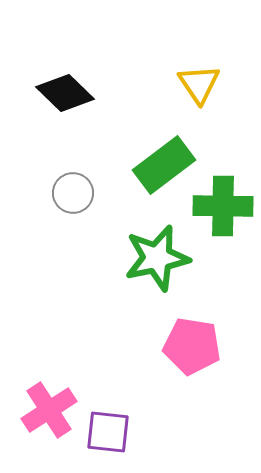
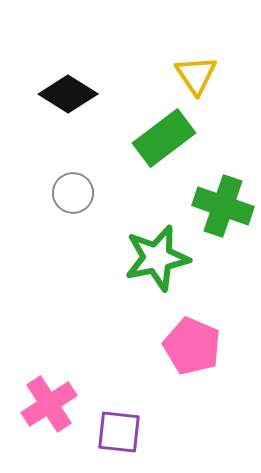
yellow triangle: moved 3 px left, 9 px up
black diamond: moved 3 px right, 1 px down; rotated 12 degrees counterclockwise
green rectangle: moved 27 px up
green cross: rotated 18 degrees clockwise
pink pentagon: rotated 14 degrees clockwise
pink cross: moved 6 px up
purple square: moved 11 px right
